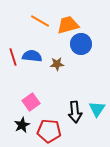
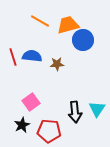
blue circle: moved 2 px right, 4 px up
